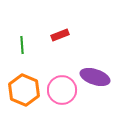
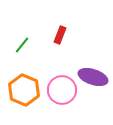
red rectangle: rotated 48 degrees counterclockwise
green line: rotated 42 degrees clockwise
purple ellipse: moved 2 px left
